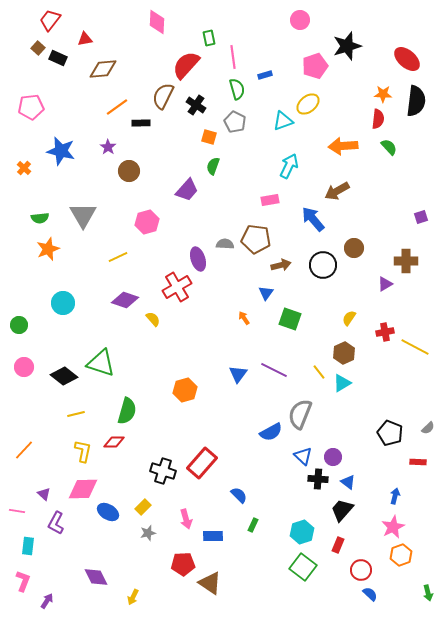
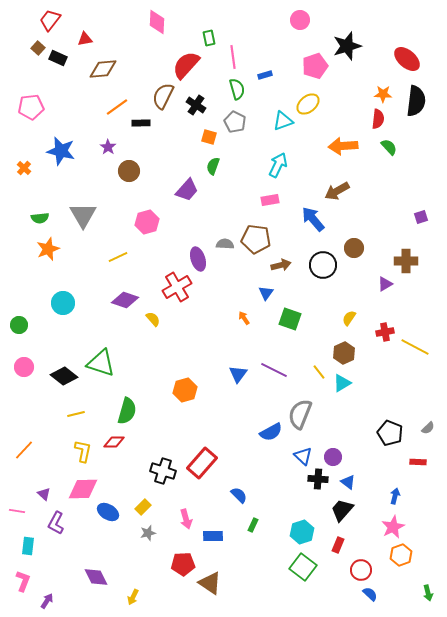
cyan arrow at (289, 166): moved 11 px left, 1 px up
